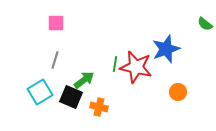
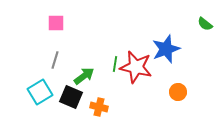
green arrow: moved 4 px up
